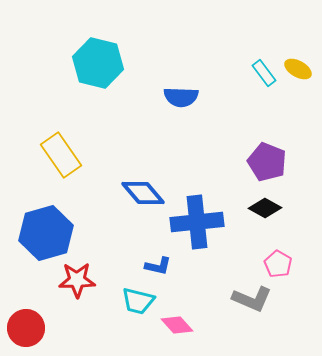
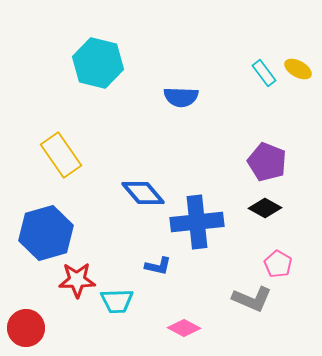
cyan trapezoid: moved 21 px left; rotated 16 degrees counterclockwise
pink diamond: moved 7 px right, 3 px down; rotated 20 degrees counterclockwise
